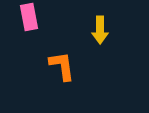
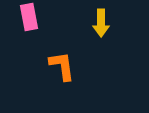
yellow arrow: moved 1 px right, 7 px up
